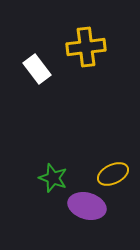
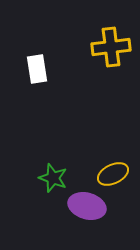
yellow cross: moved 25 px right
white rectangle: rotated 28 degrees clockwise
